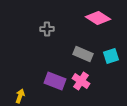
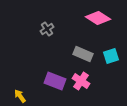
gray cross: rotated 32 degrees counterclockwise
yellow arrow: rotated 56 degrees counterclockwise
